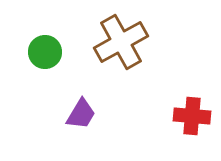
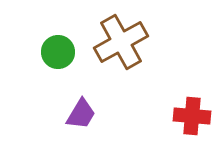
green circle: moved 13 px right
